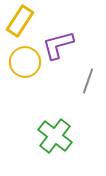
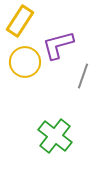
gray line: moved 5 px left, 5 px up
